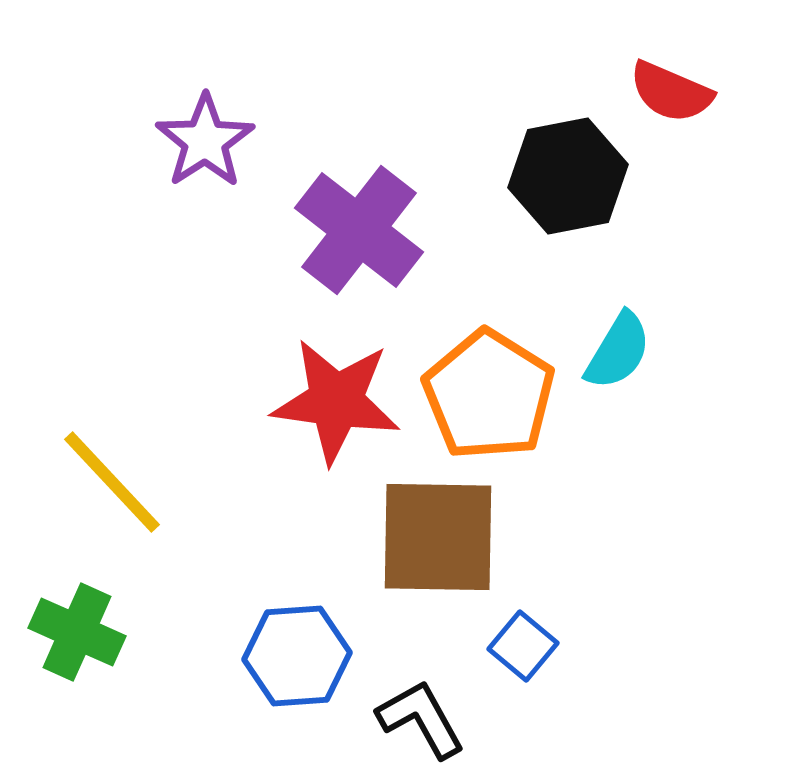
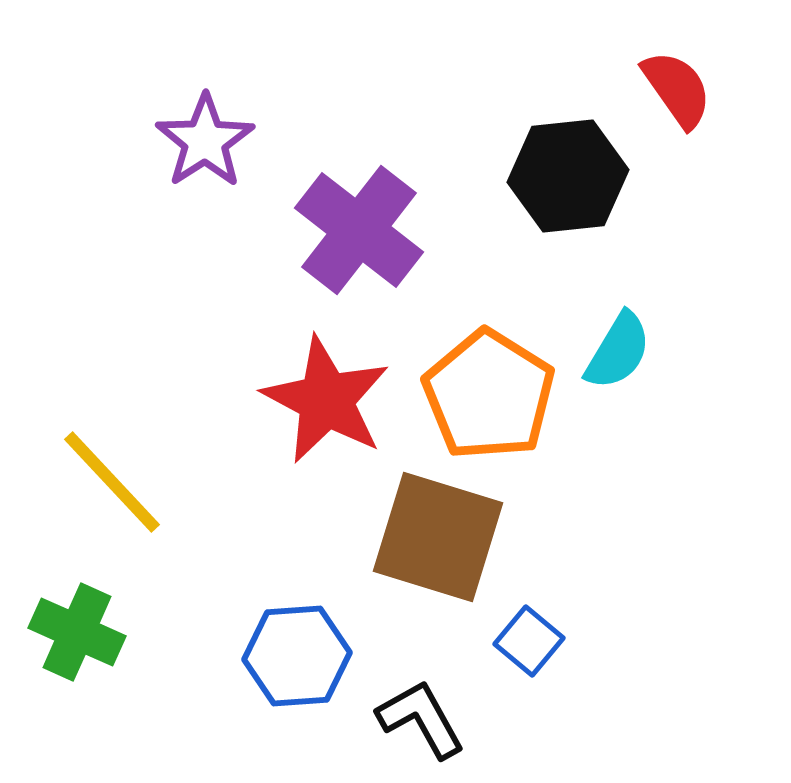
red semicircle: moved 6 px right, 3 px up; rotated 148 degrees counterclockwise
black hexagon: rotated 5 degrees clockwise
red star: moved 10 px left, 1 px up; rotated 20 degrees clockwise
brown square: rotated 16 degrees clockwise
blue square: moved 6 px right, 5 px up
